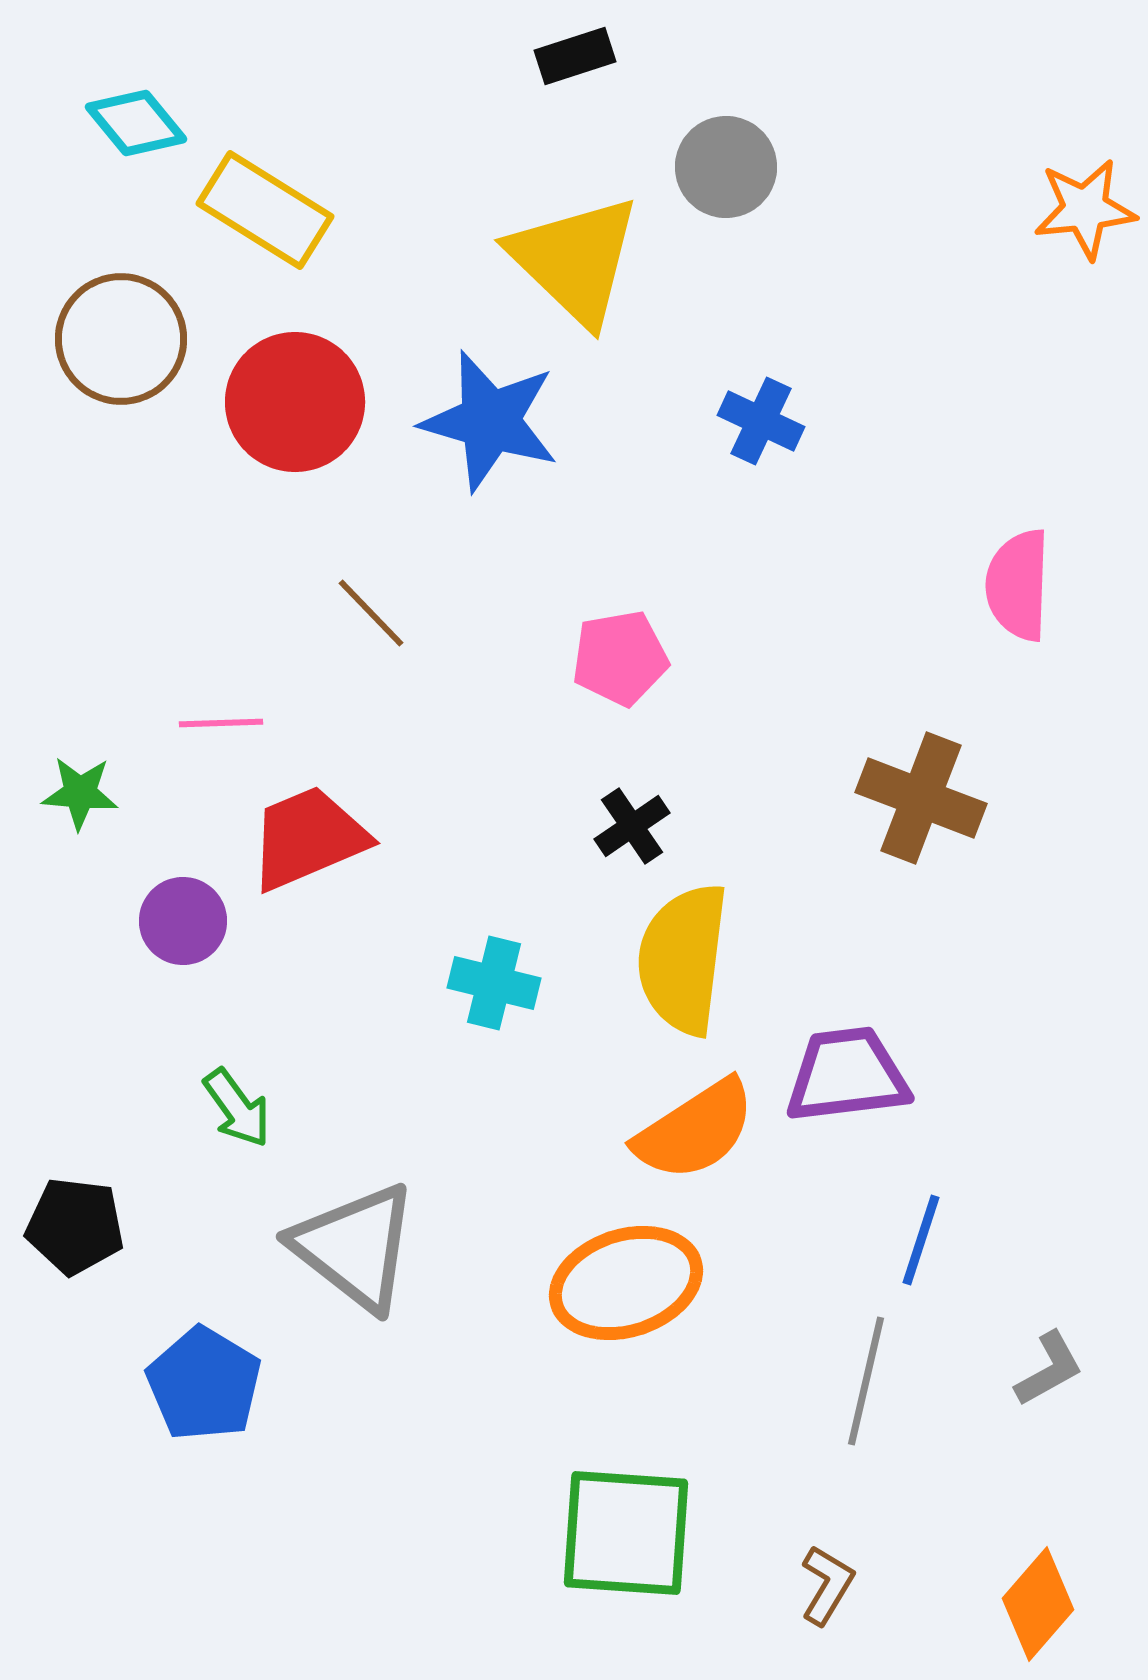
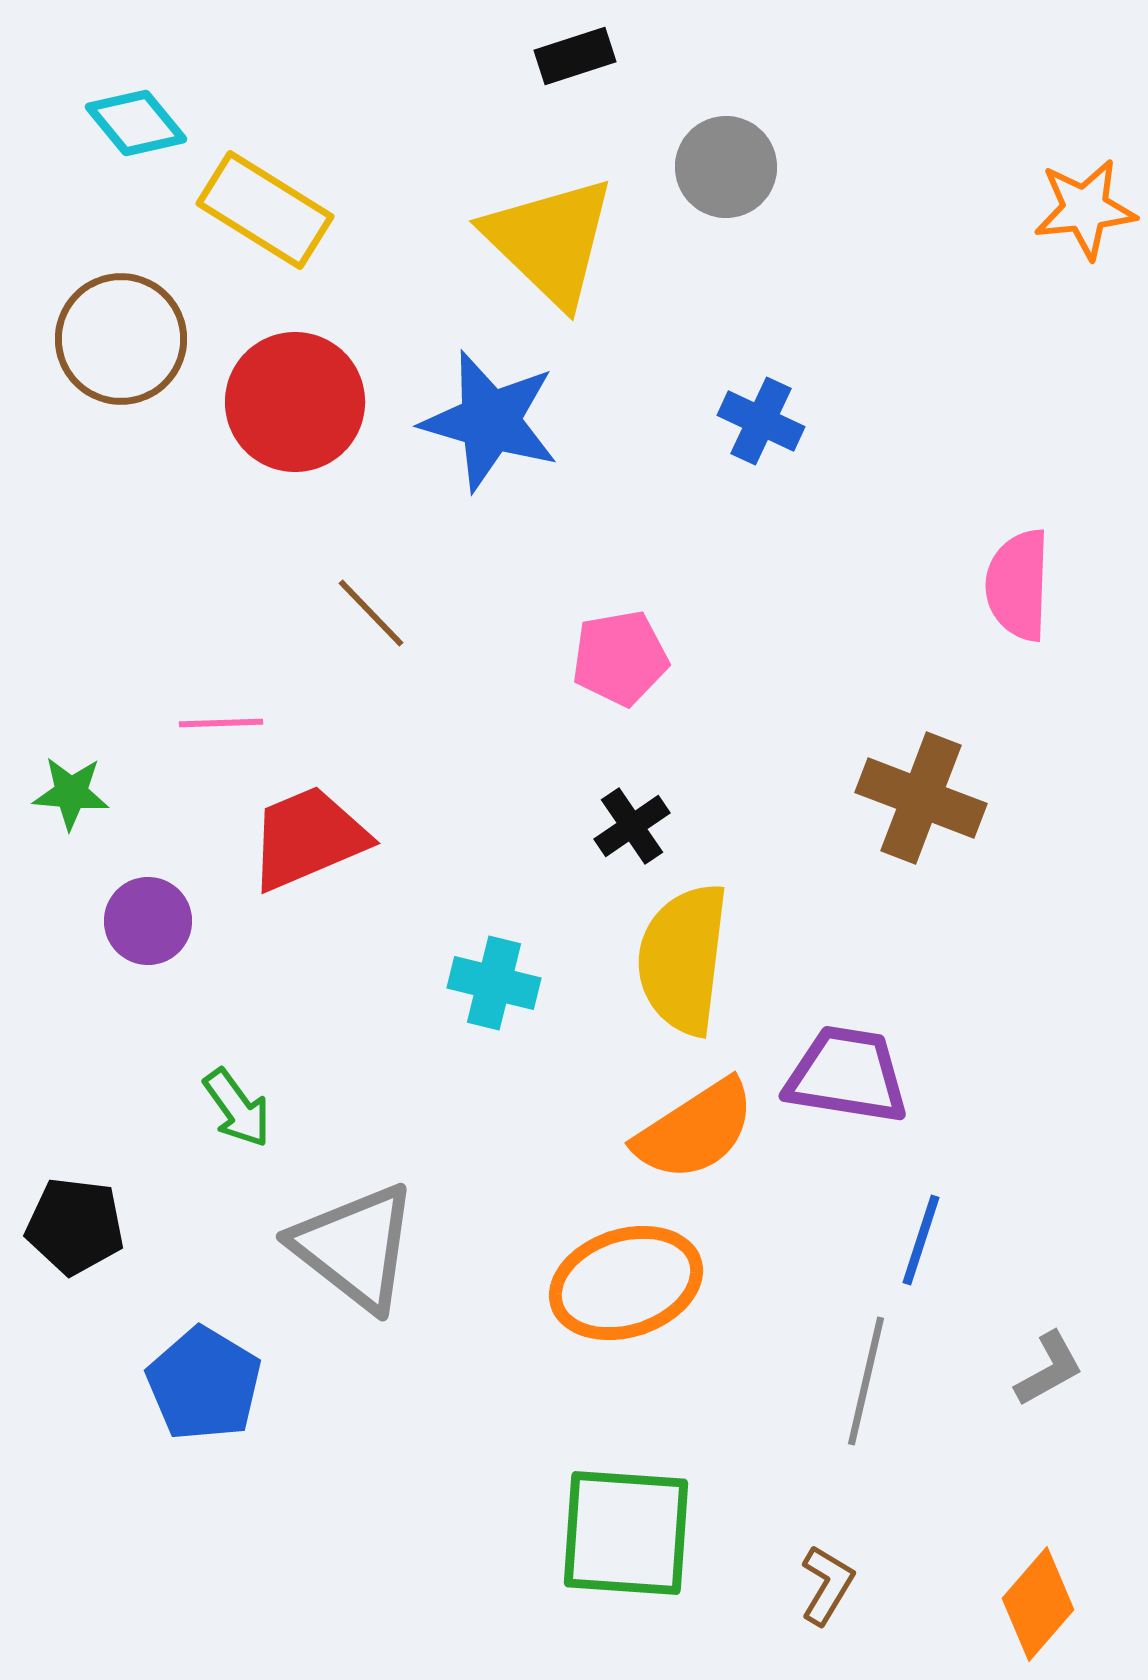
yellow triangle: moved 25 px left, 19 px up
green star: moved 9 px left
purple circle: moved 35 px left
purple trapezoid: rotated 16 degrees clockwise
